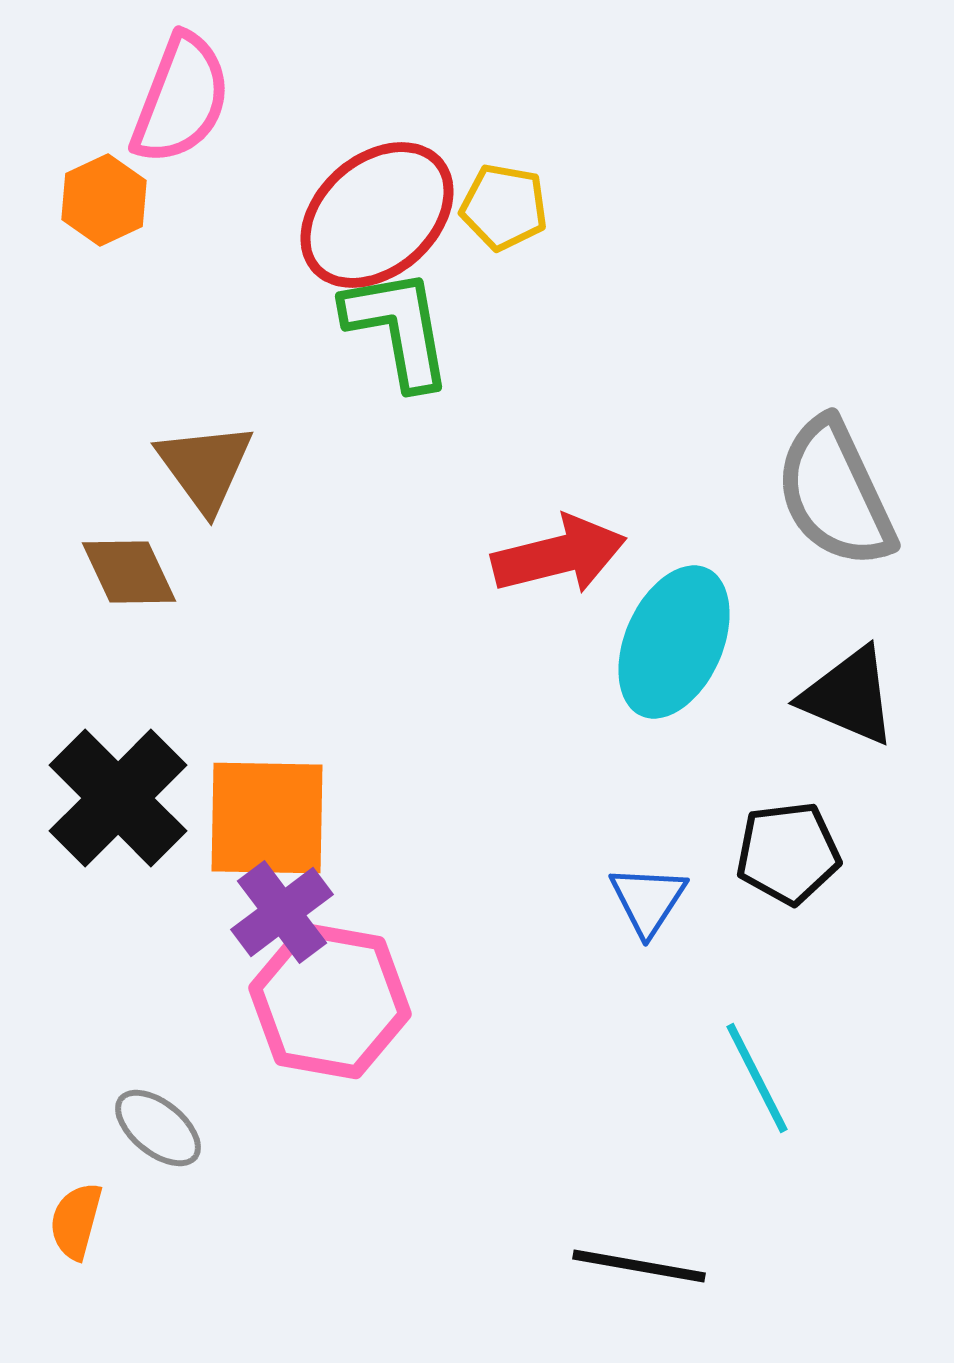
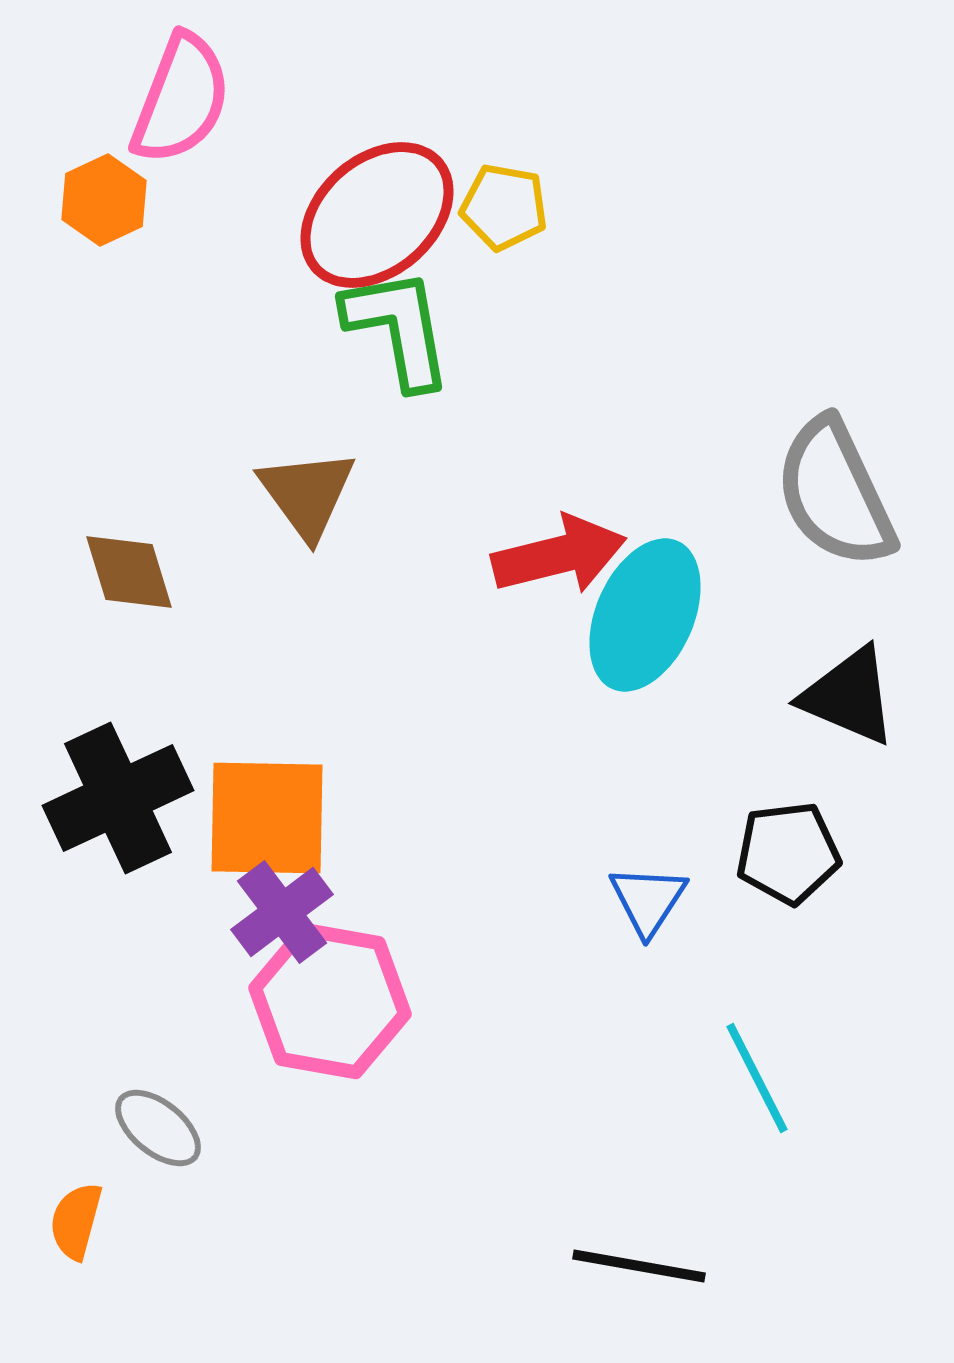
brown triangle: moved 102 px right, 27 px down
brown diamond: rotated 8 degrees clockwise
cyan ellipse: moved 29 px left, 27 px up
black cross: rotated 20 degrees clockwise
